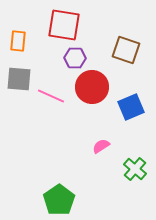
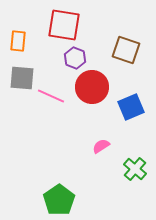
purple hexagon: rotated 20 degrees clockwise
gray square: moved 3 px right, 1 px up
